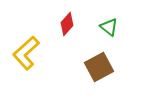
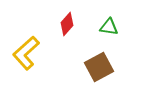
green triangle: rotated 30 degrees counterclockwise
